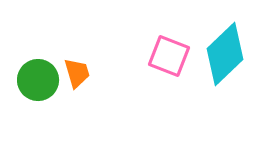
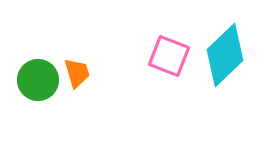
cyan diamond: moved 1 px down
